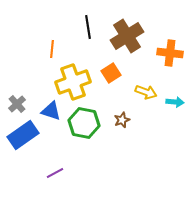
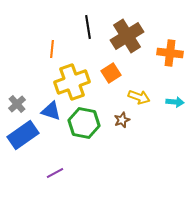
yellow cross: moved 1 px left
yellow arrow: moved 7 px left, 5 px down
